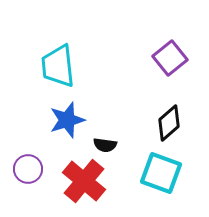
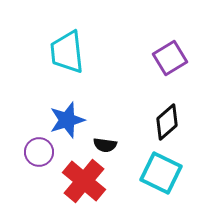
purple square: rotated 8 degrees clockwise
cyan trapezoid: moved 9 px right, 14 px up
black diamond: moved 2 px left, 1 px up
purple circle: moved 11 px right, 17 px up
cyan square: rotated 6 degrees clockwise
